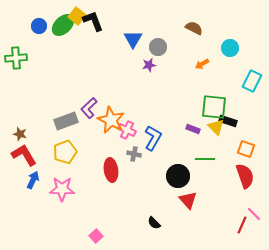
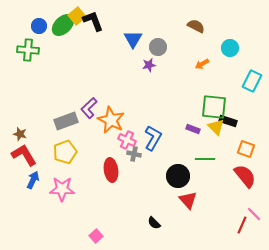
yellow square: rotated 12 degrees clockwise
brown semicircle: moved 2 px right, 2 px up
green cross: moved 12 px right, 8 px up; rotated 10 degrees clockwise
pink cross: moved 10 px down
red semicircle: rotated 20 degrees counterclockwise
